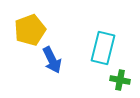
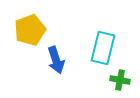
blue arrow: moved 4 px right; rotated 8 degrees clockwise
